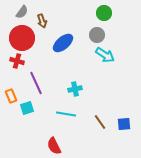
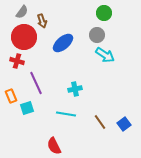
red circle: moved 2 px right, 1 px up
blue square: rotated 32 degrees counterclockwise
